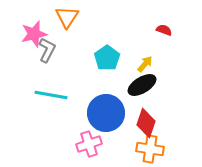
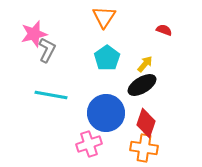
orange triangle: moved 37 px right
orange cross: moved 6 px left, 1 px up
